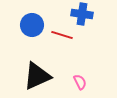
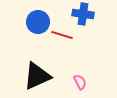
blue cross: moved 1 px right
blue circle: moved 6 px right, 3 px up
